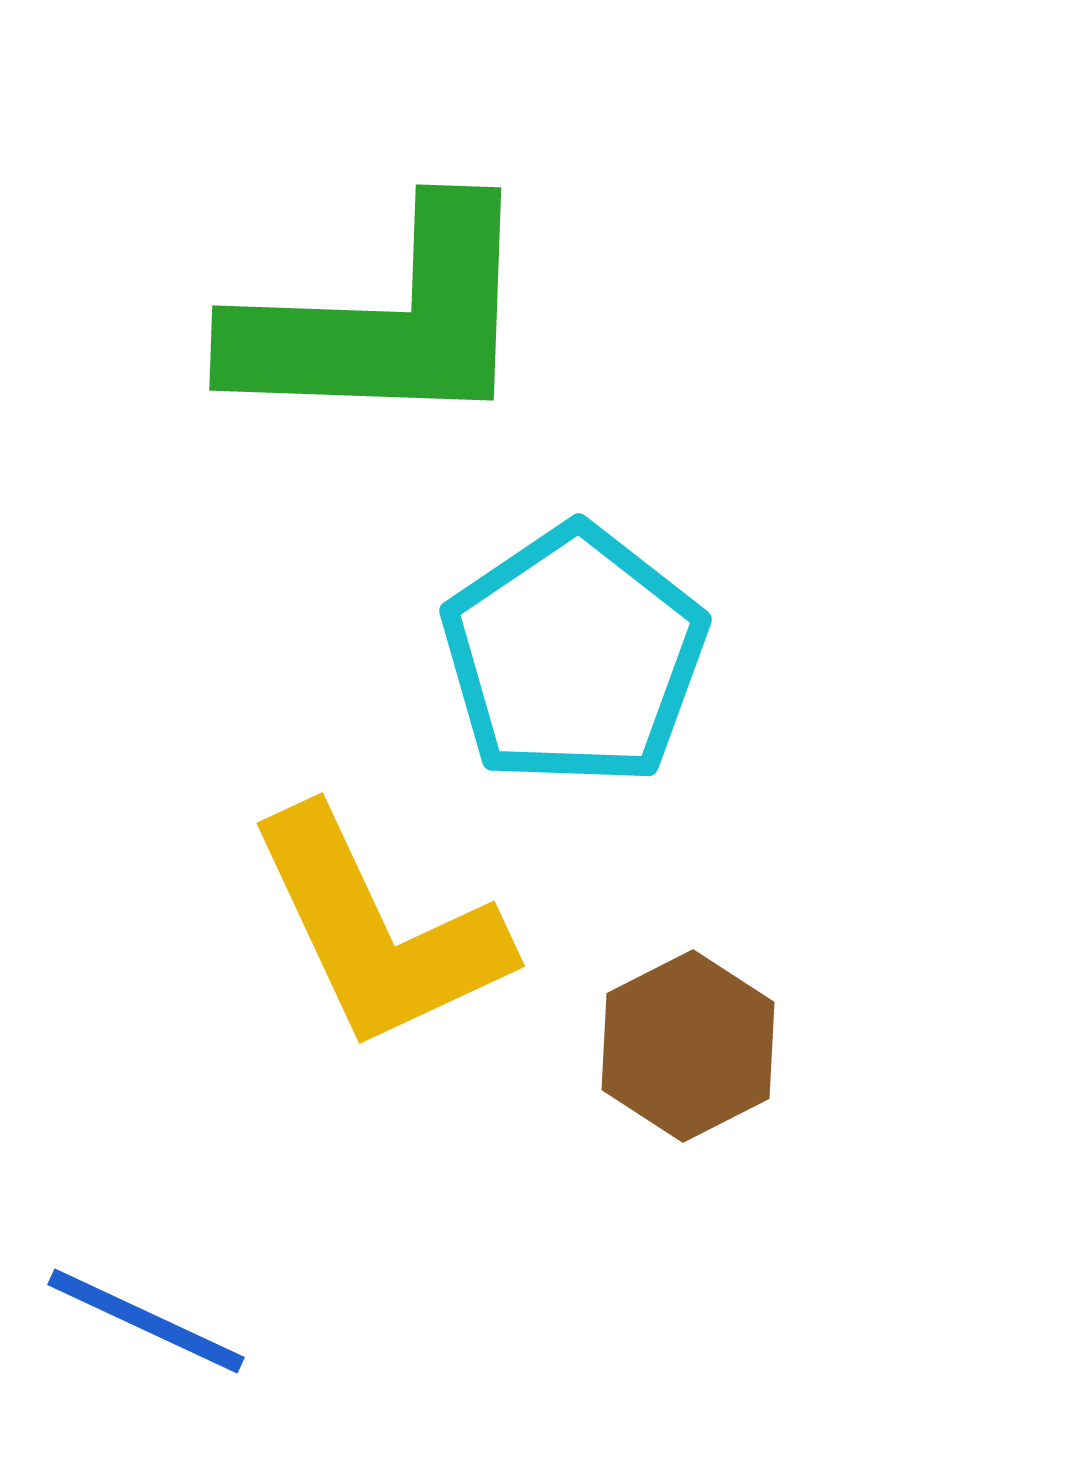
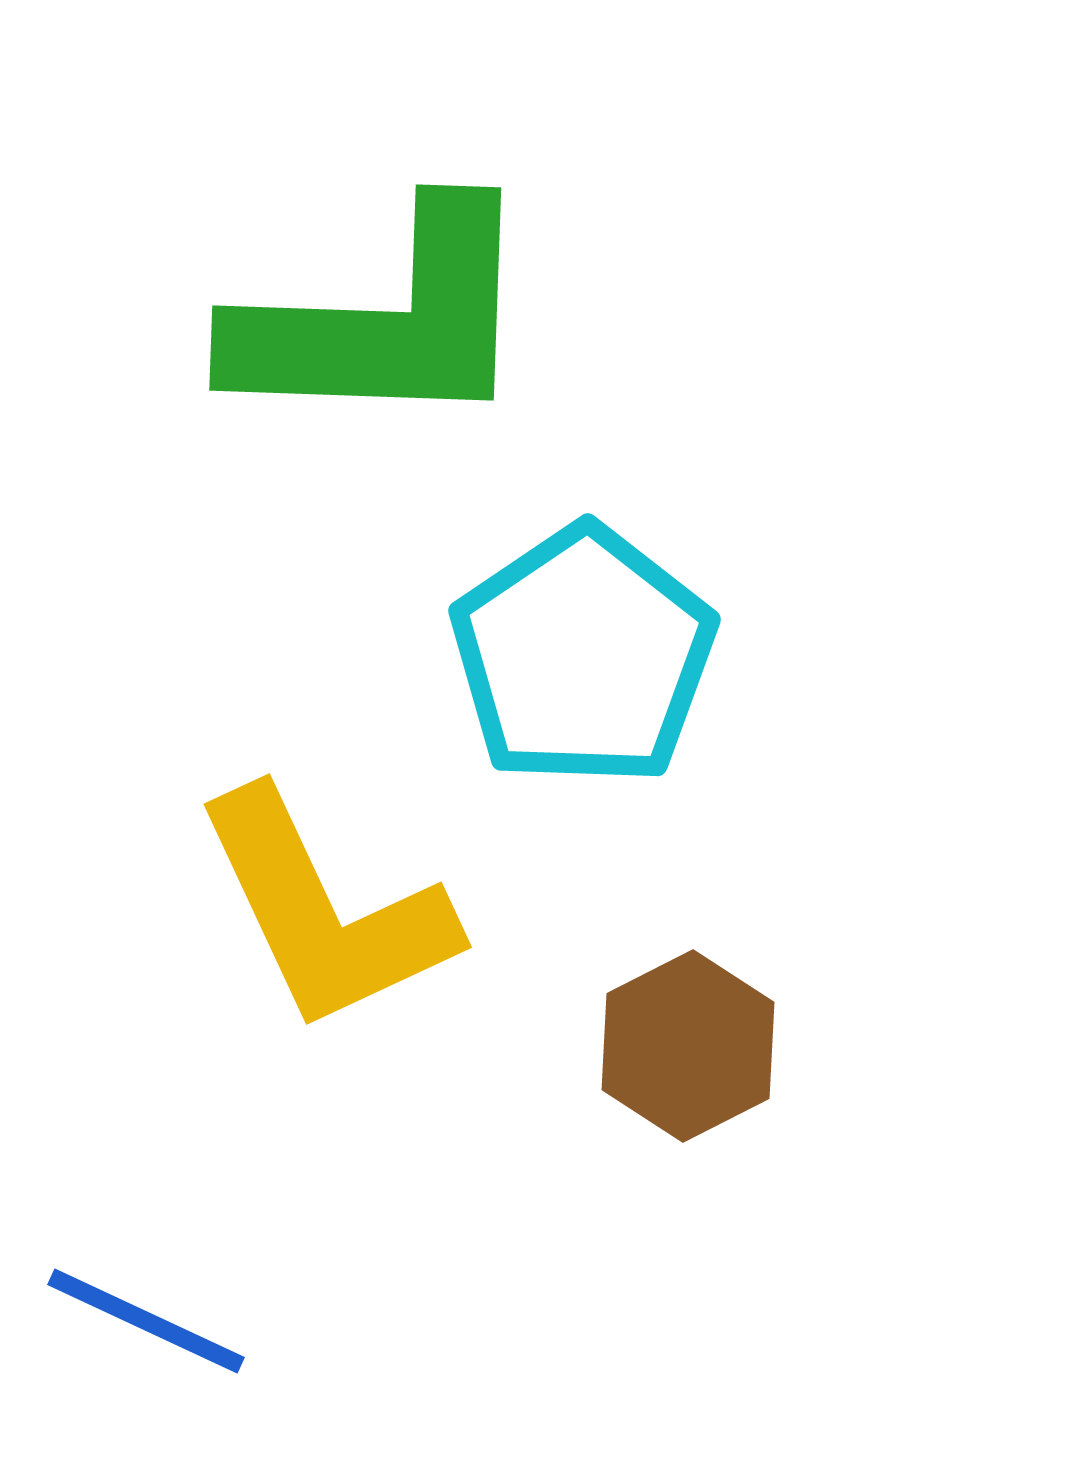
cyan pentagon: moved 9 px right
yellow L-shape: moved 53 px left, 19 px up
